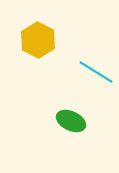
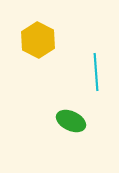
cyan line: rotated 54 degrees clockwise
